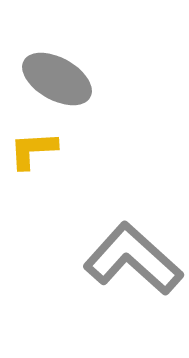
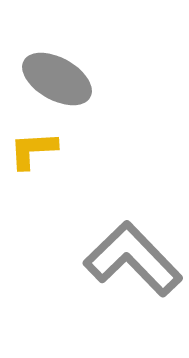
gray L-shape: rotated 4 degrees clockwise
